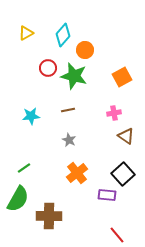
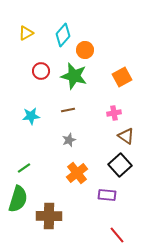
red circle: moved 7 px left, 3 px down
gray star: rotated 24 degrees clockwise
black square: moved 3 px left, 9 px up
green semicircle: rotated 12 degrees counterclockwise
